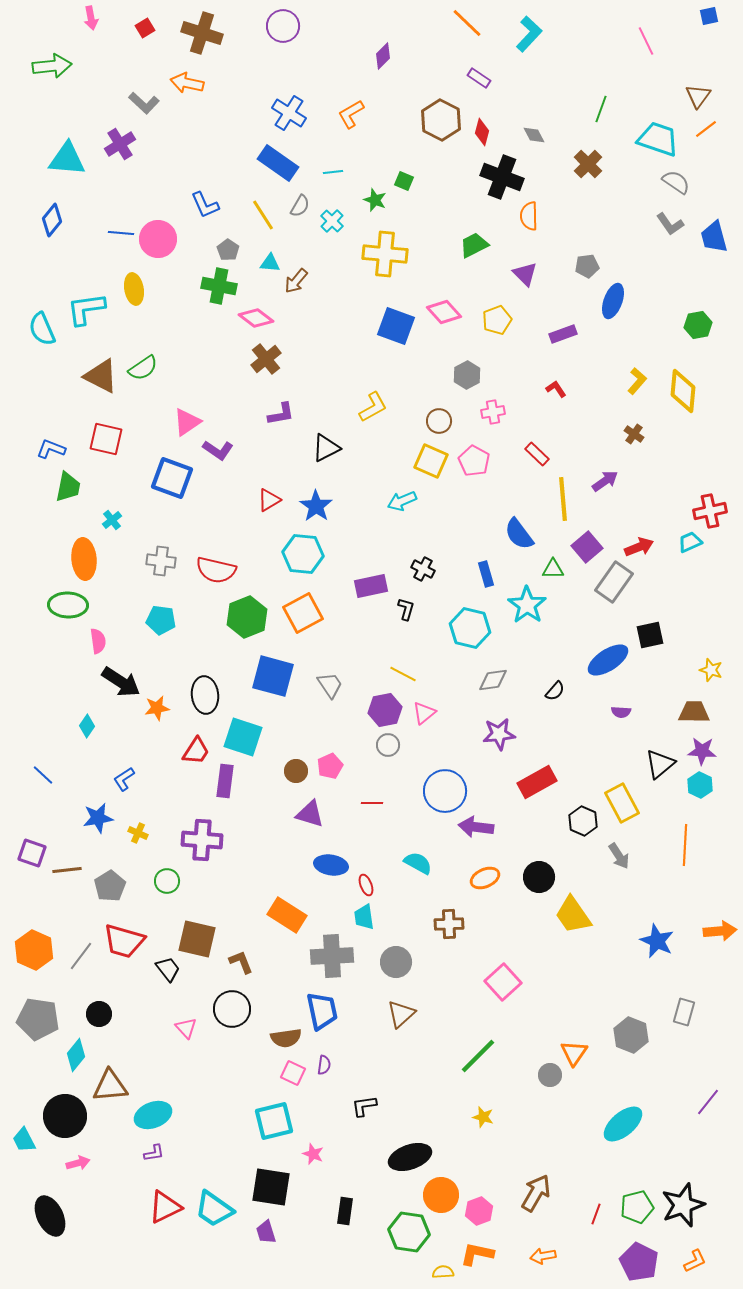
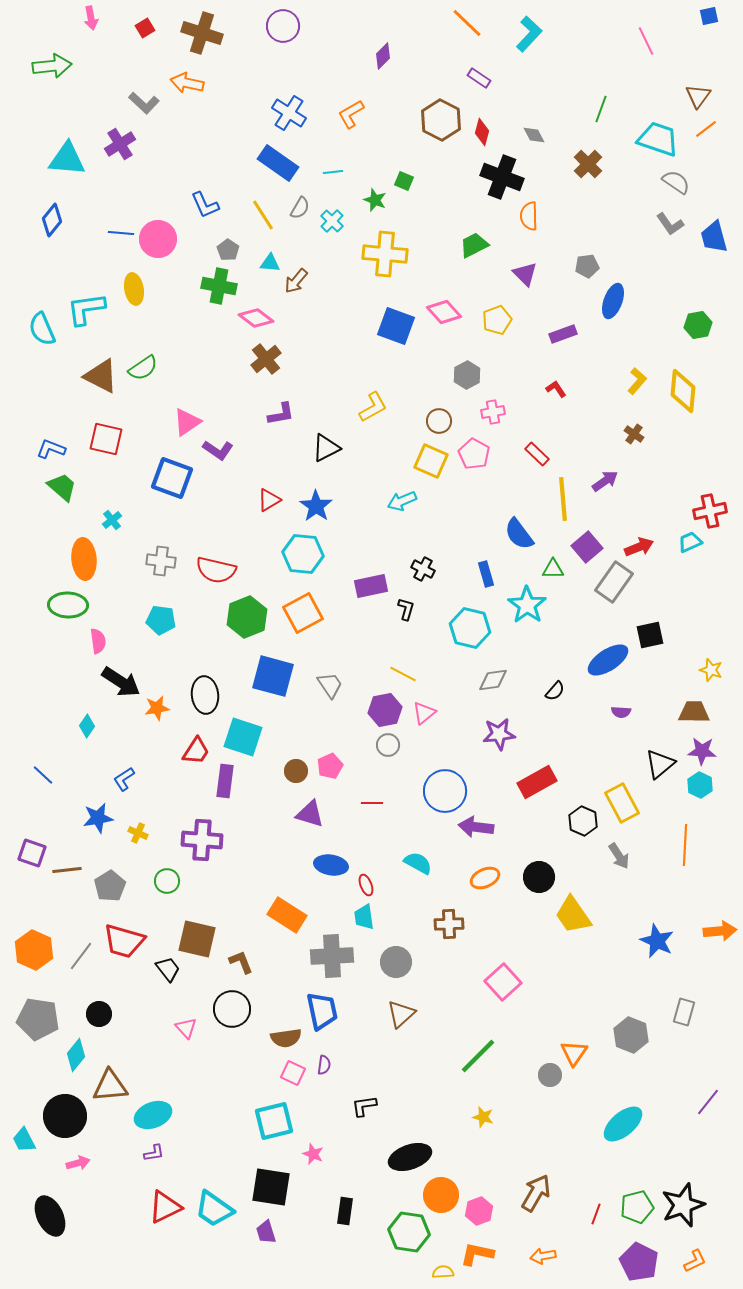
gray semicircle at (300, 206): moved 2 px down
pink pentagon at (474, 461): moved 7 px up
green trapezoid at (68, 487): moved 6 px left; rotated 60 degrees counterclockwise
